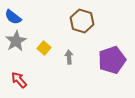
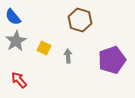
blue semicircle: rotated 12 degrees clockwise
brown hexagon: moved 2 px left, 1 px up
yellow square: rotated 16 degrees counterclockwise
gray arrow: moved 1 px left, 1 px up
